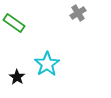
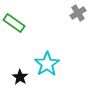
black star: moved 3 px right
